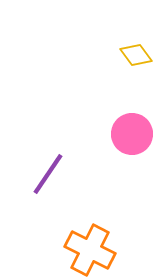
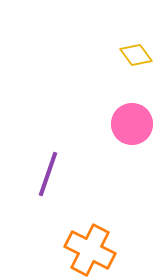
pink circle: moved 10 px up
purple line: rotated 15 degrees counterclockwise
